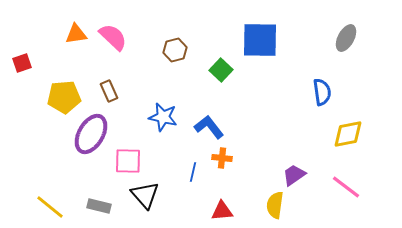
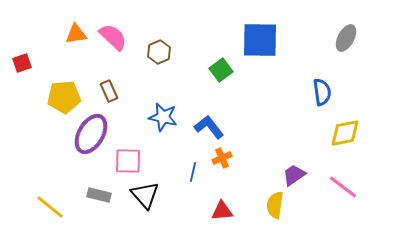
brown hexagon: moved 16 px left, 2 px down; rotated 10 degrees counterclockwise
green square: rotated 10 degrees clockwise
yellow diamond: moved 3 px left, 1 px up
orange cross: rotated 30 degrees counterclockwise
pink line: moved 3 px left
gray rectangle: moved 11 px up
